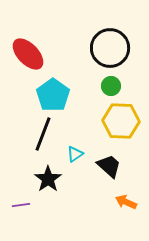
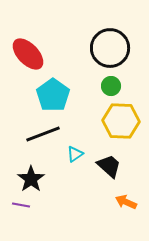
black line: rotated 48 degrees clockwise
black star: moved 17 px left
purple line: rotated 18 degrees clockwise
